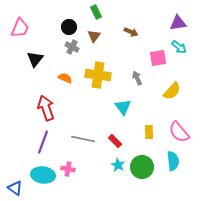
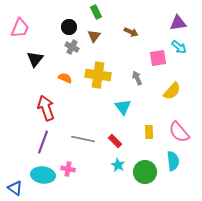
green circle: moved 3 px right, 5 px down
